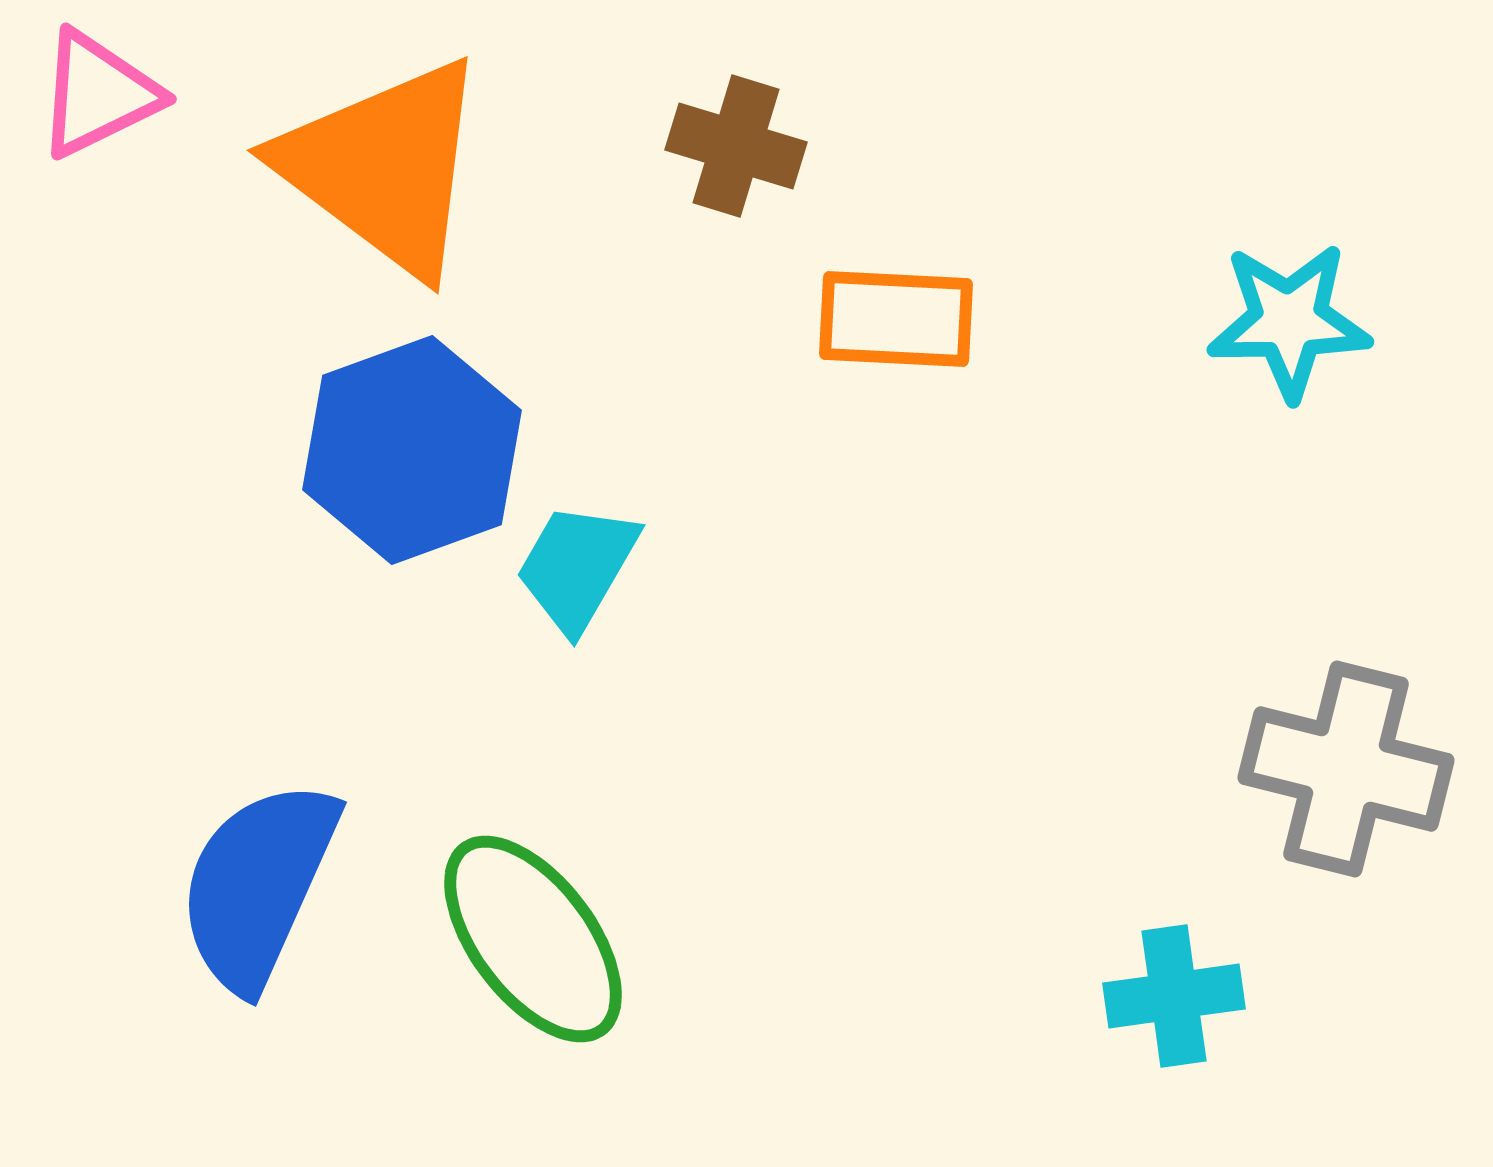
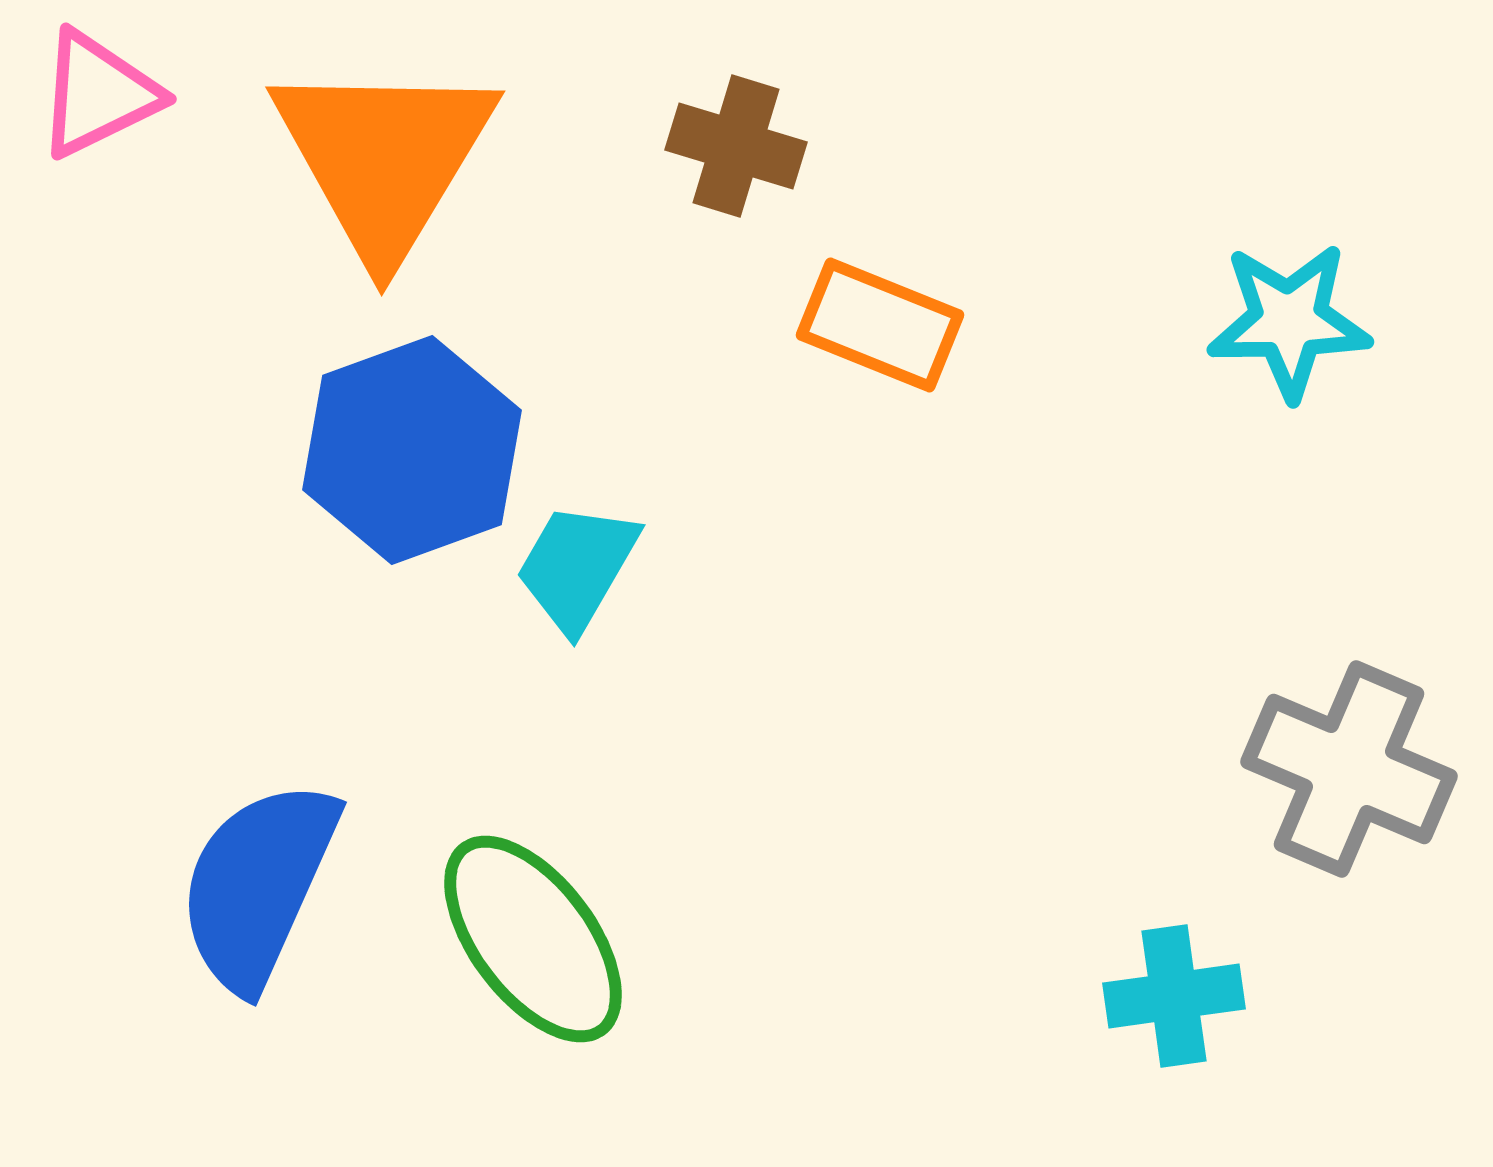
orange triangle: moved 9 px up; rotated 24 degrees clockwise
orange rectangle: moved 16 px left, 6 px down; rotated 19 degrees clockwise
gray cross: moved 3 px right; rotated 9 degrees clockwise
